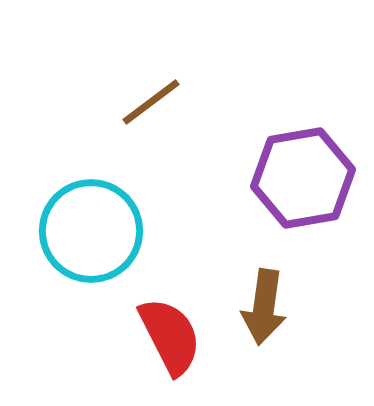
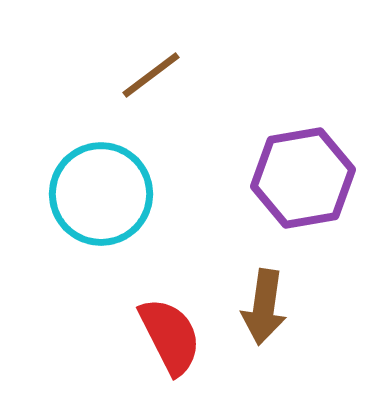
brown line: moved 27 px up
cyan circle: moved 10 px right, 37 px up
